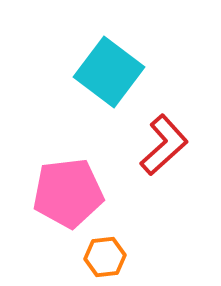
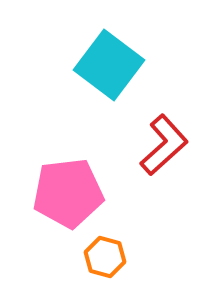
cyan square: moved 7 px up
orange hexagon: rotated 21 degrees clockwise
